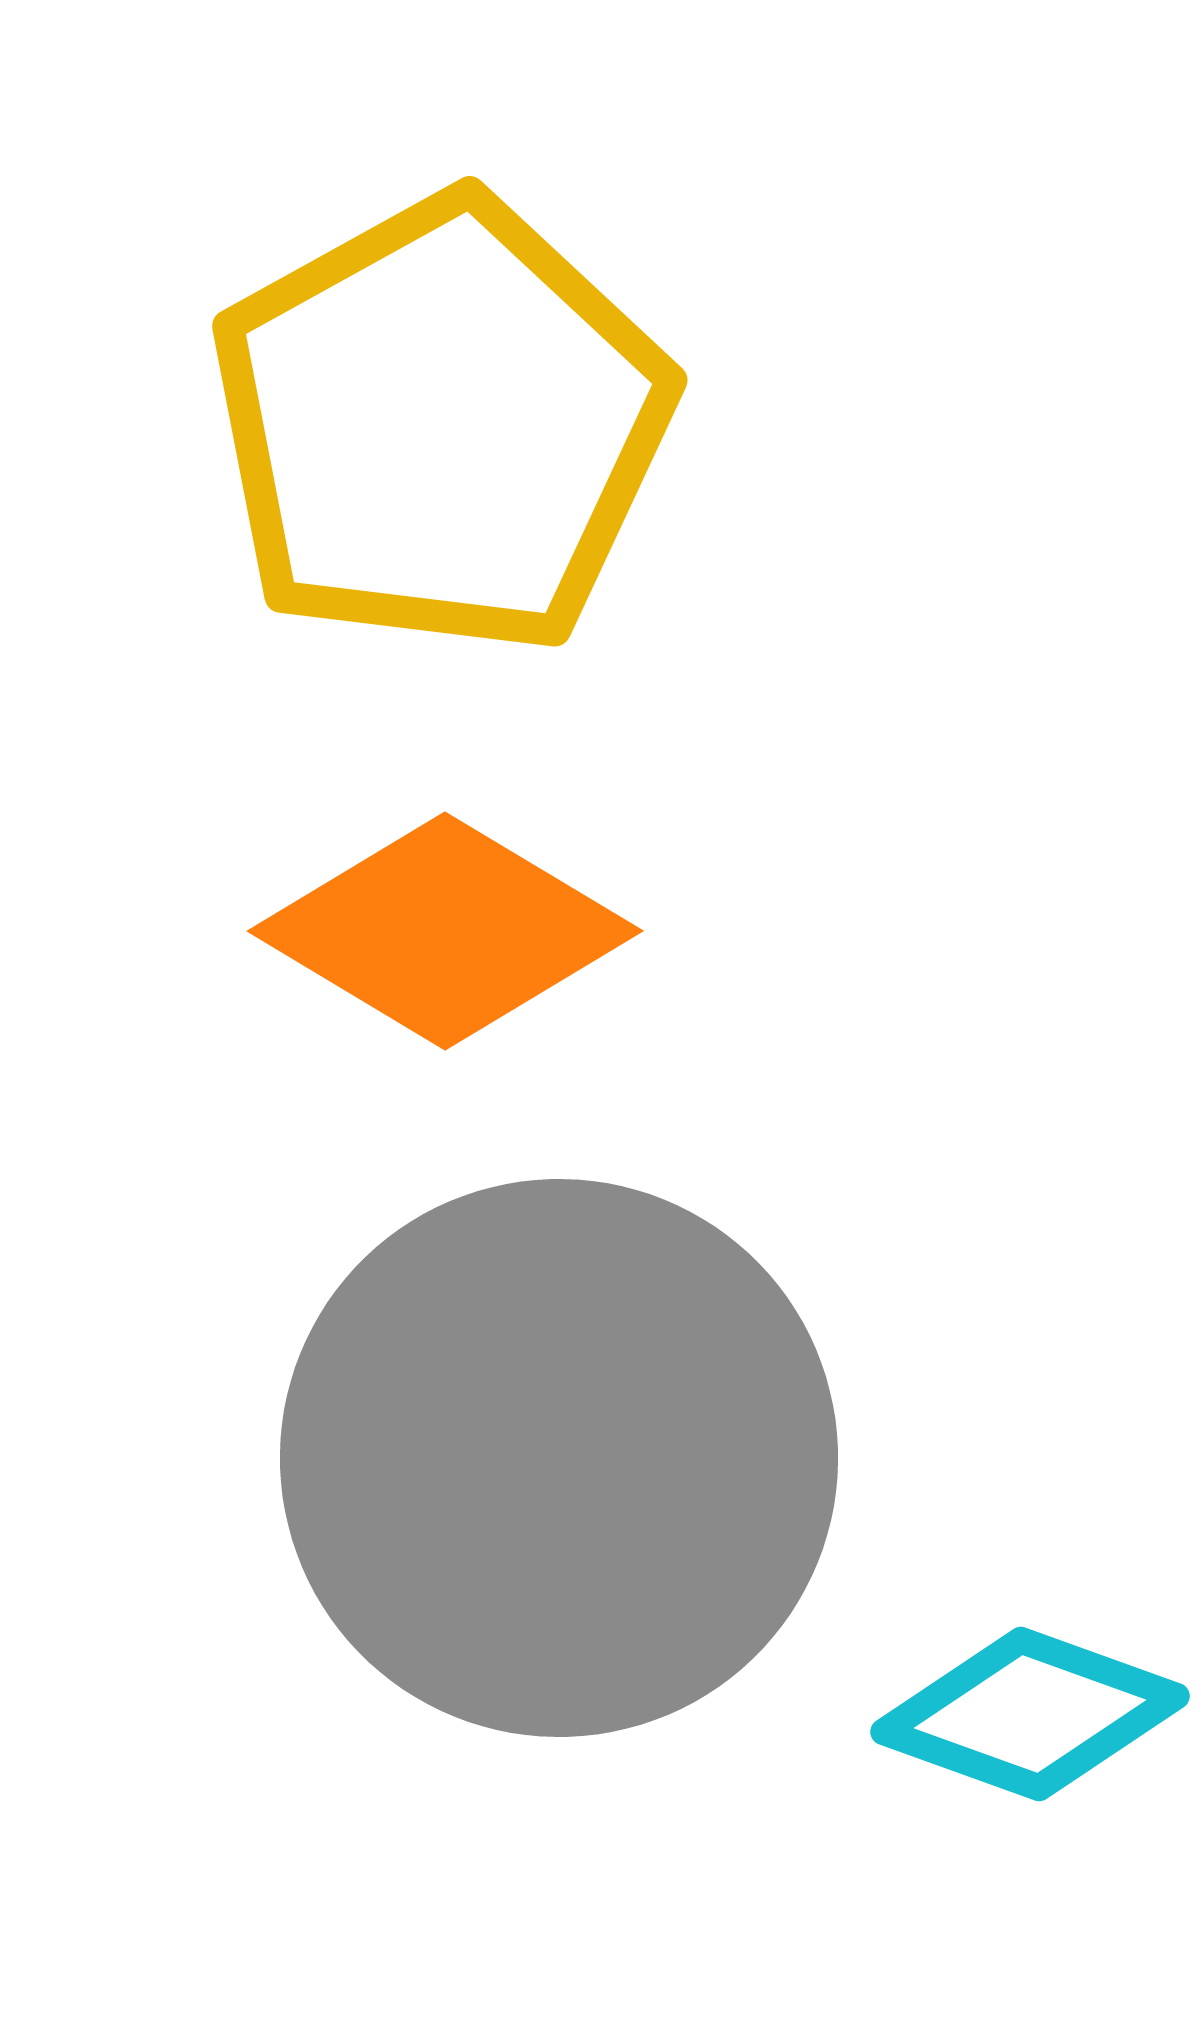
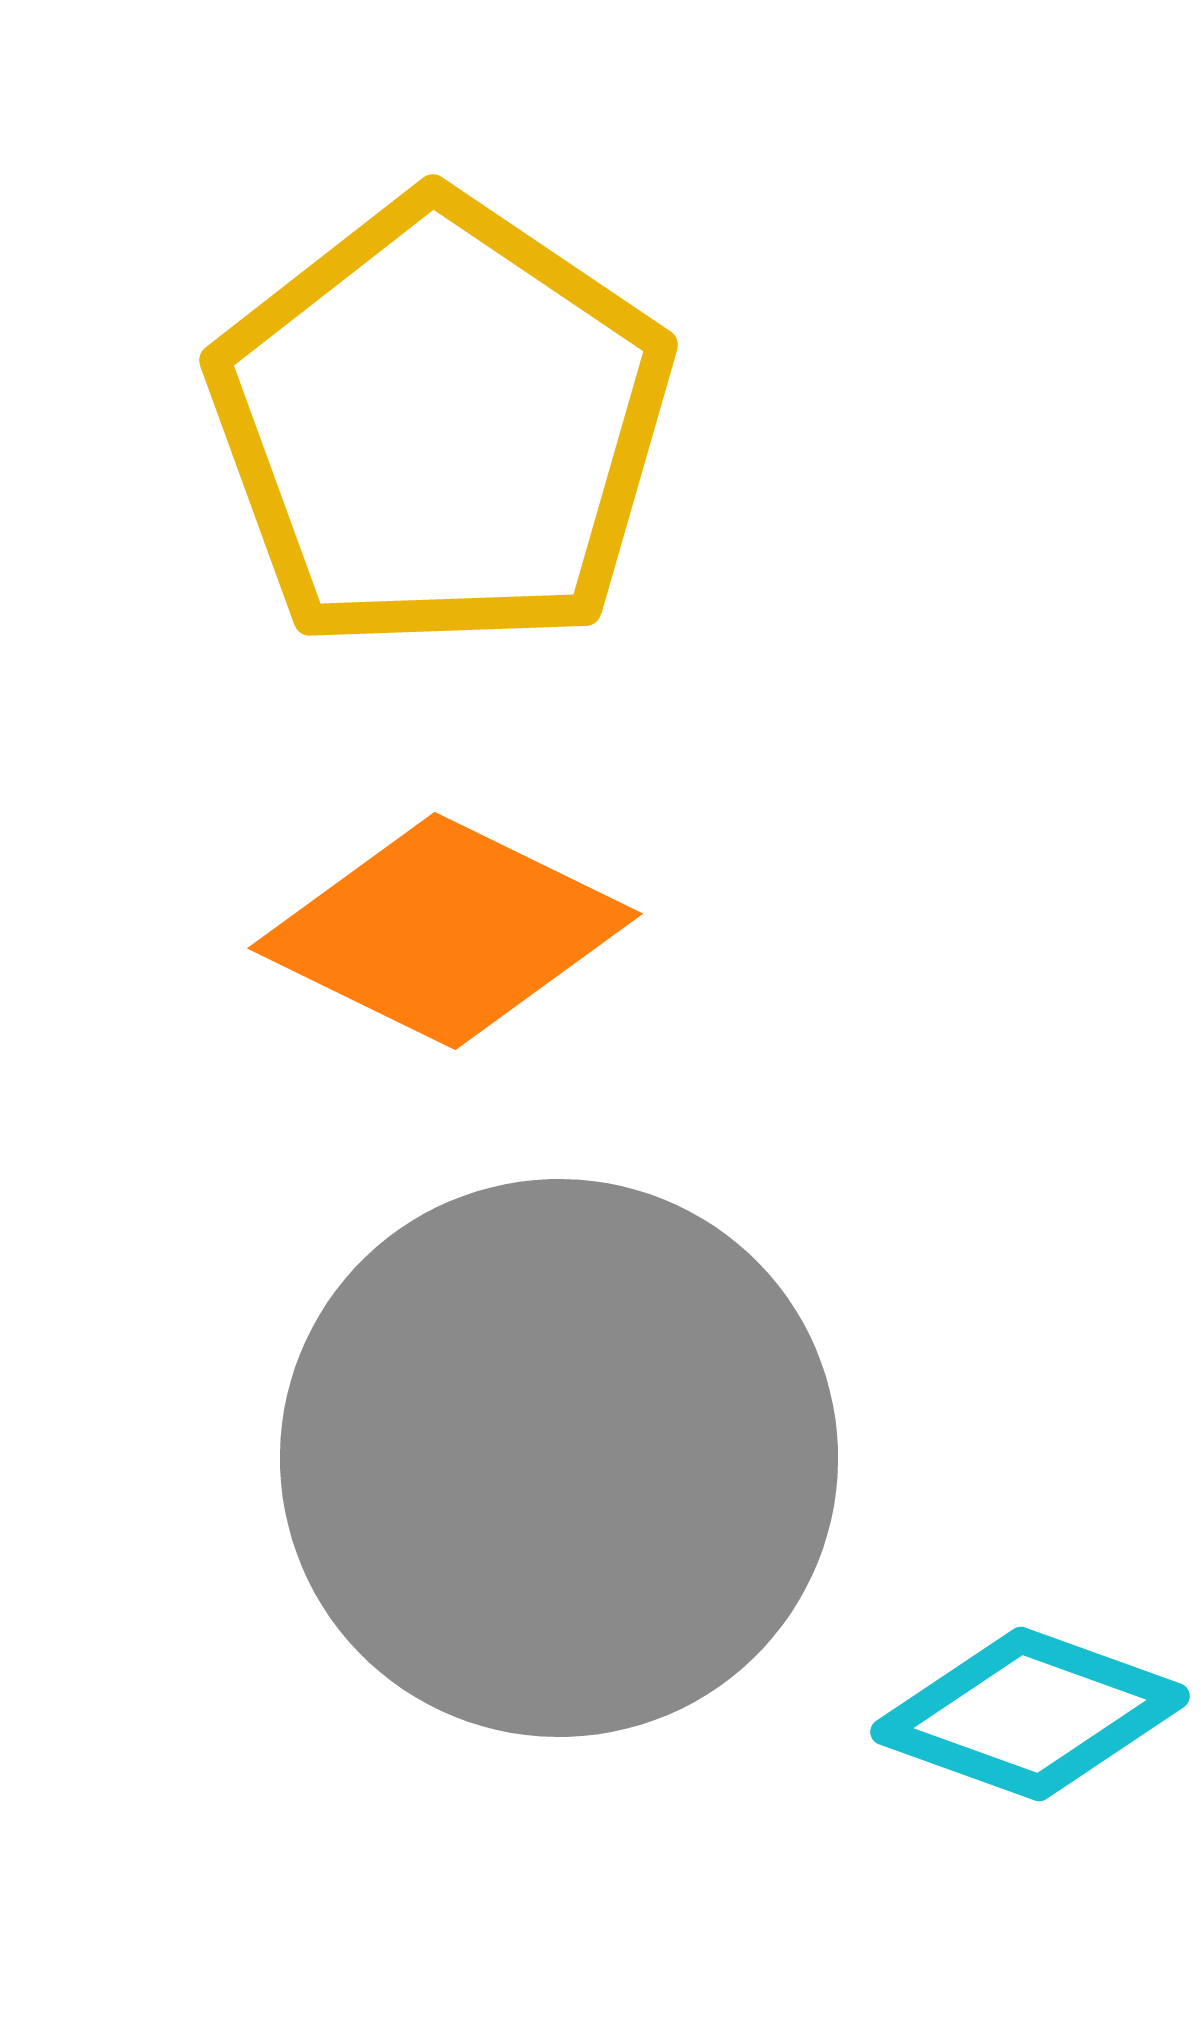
yellow pentagon: rotated 9 degrees counterclockwise
orange diamond: rotated 5 degrees counterclockwise
